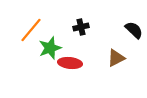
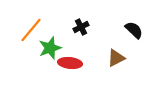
black cross: rotated 14 degrees counterclockwise
